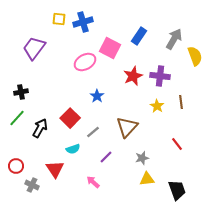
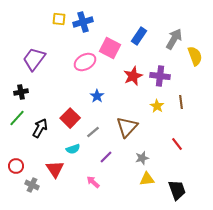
purple trapezoid: moved 11 px down
